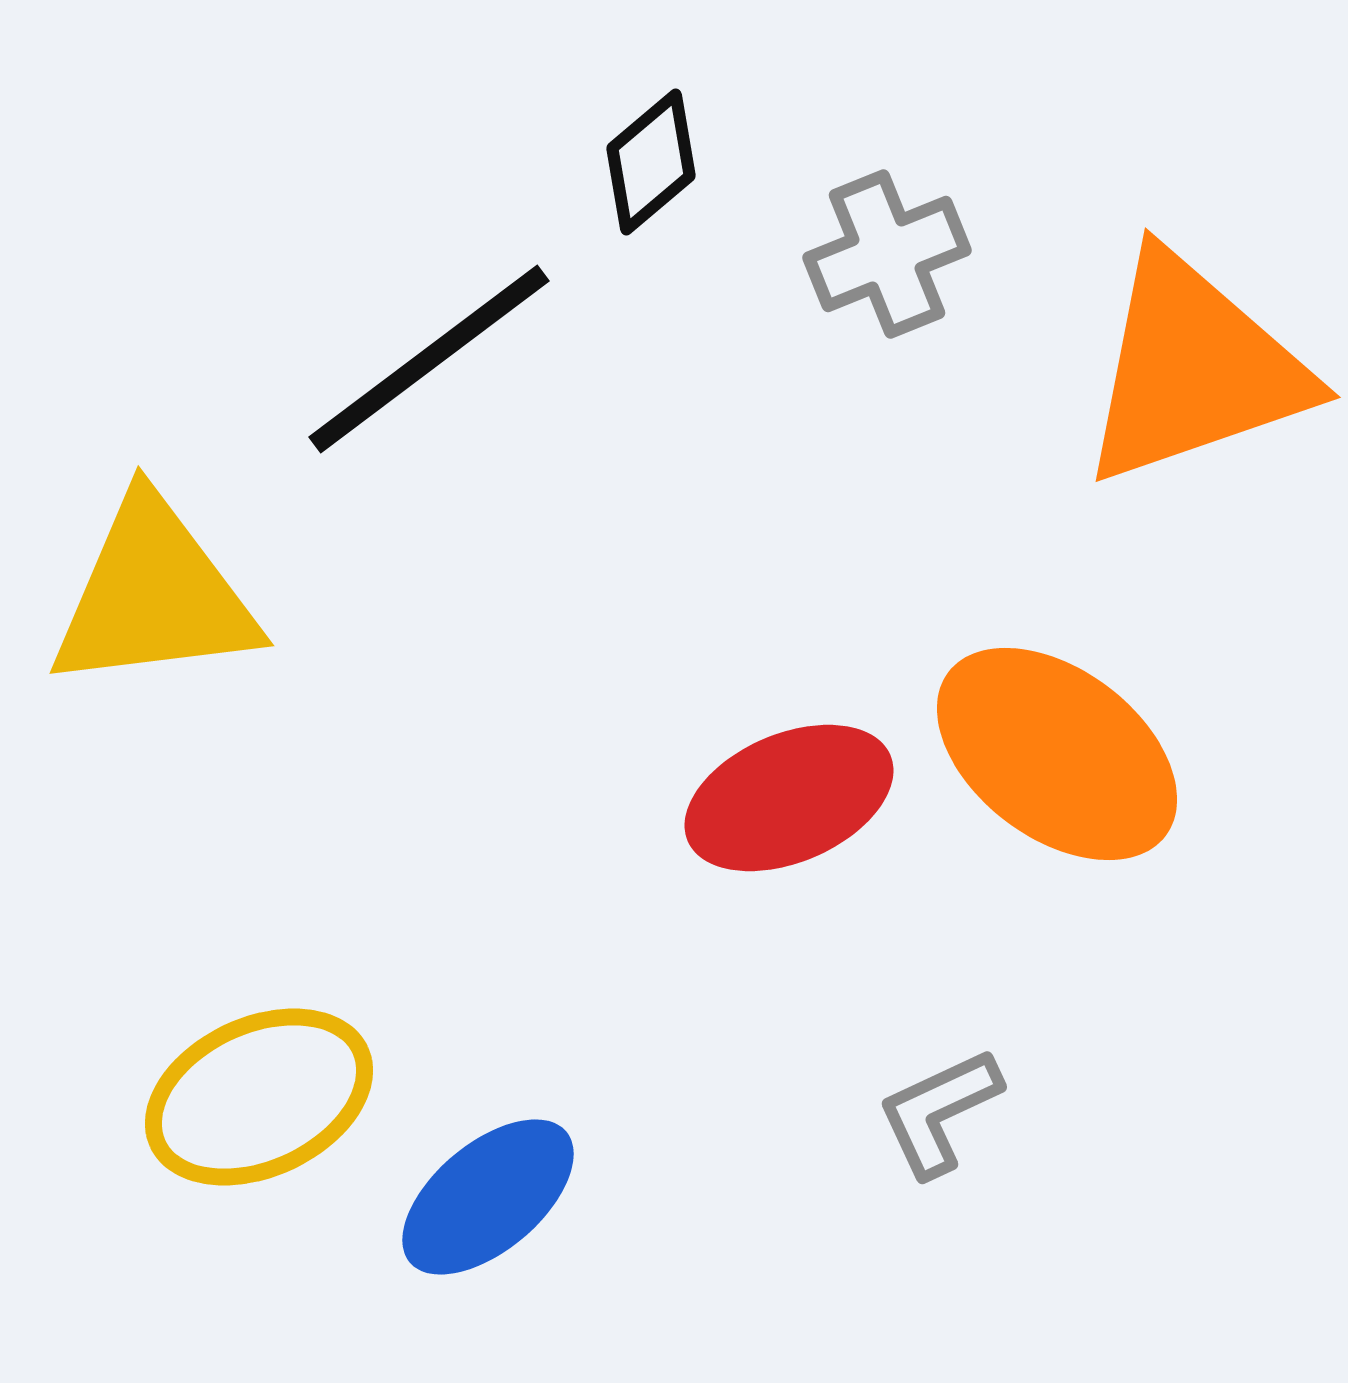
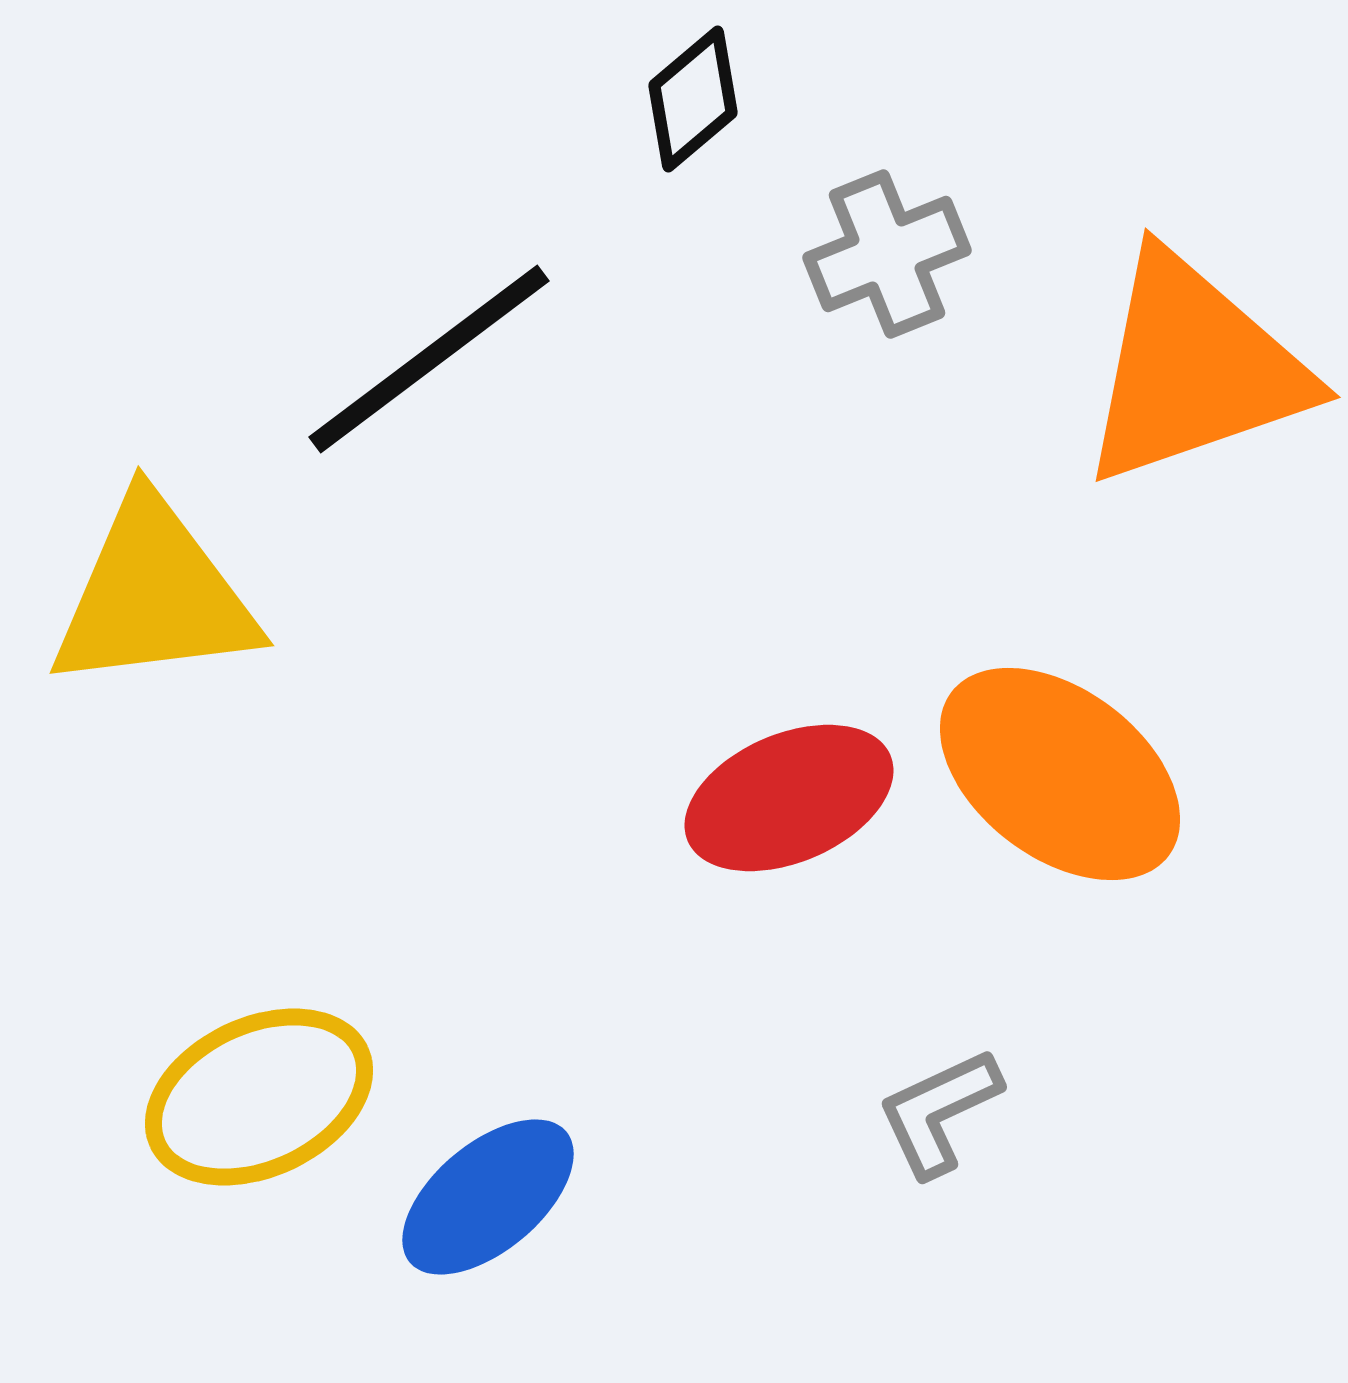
black diamond: moved 42 px right, 63 px up
orange ellipse: moved 3 px right, 20 px down
